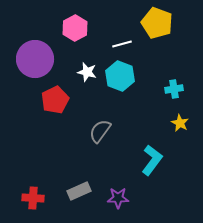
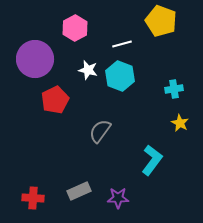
yellow pentagon: moved 4 px right, 2 px up
white star: moved 1 px right, 2 px up
